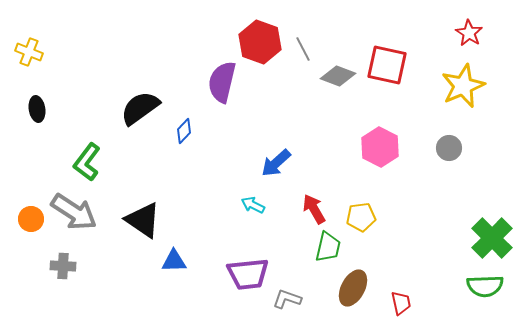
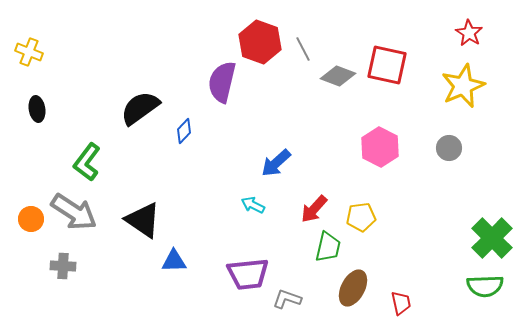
red arrow: rotated 108 degrees counterclockwise
